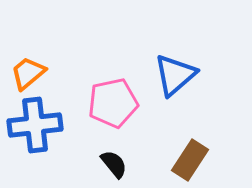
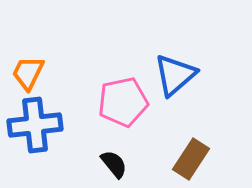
orange trapezoid: rotated 24 degrees counterclockwise
pink pentagon: moved 10 px right, 1 px up
brown rectangle: moved 1 px right, 1 px up
